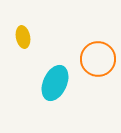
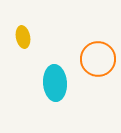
cyan ellipse: rotated 28 degrees counterclockwise
